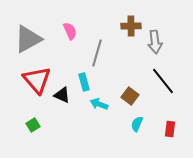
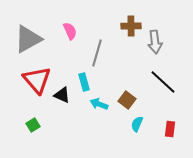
black line: moved 1 px down; rotated 8 degrees counterclockwise
brown square: moved 3 px left, 4 px down
